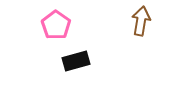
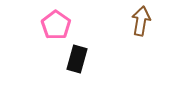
black rectangle: moved 1 px right, 2 px up; rotated 60 degrees counterclockwise
